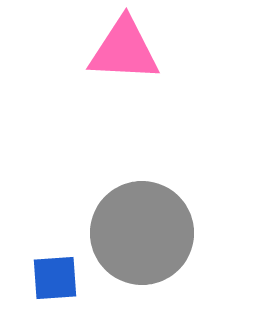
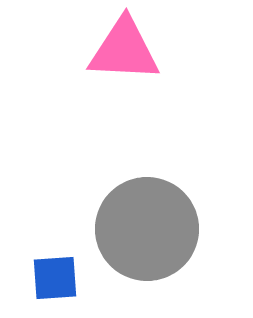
gray circle: moved 5 px right, 4 px up
